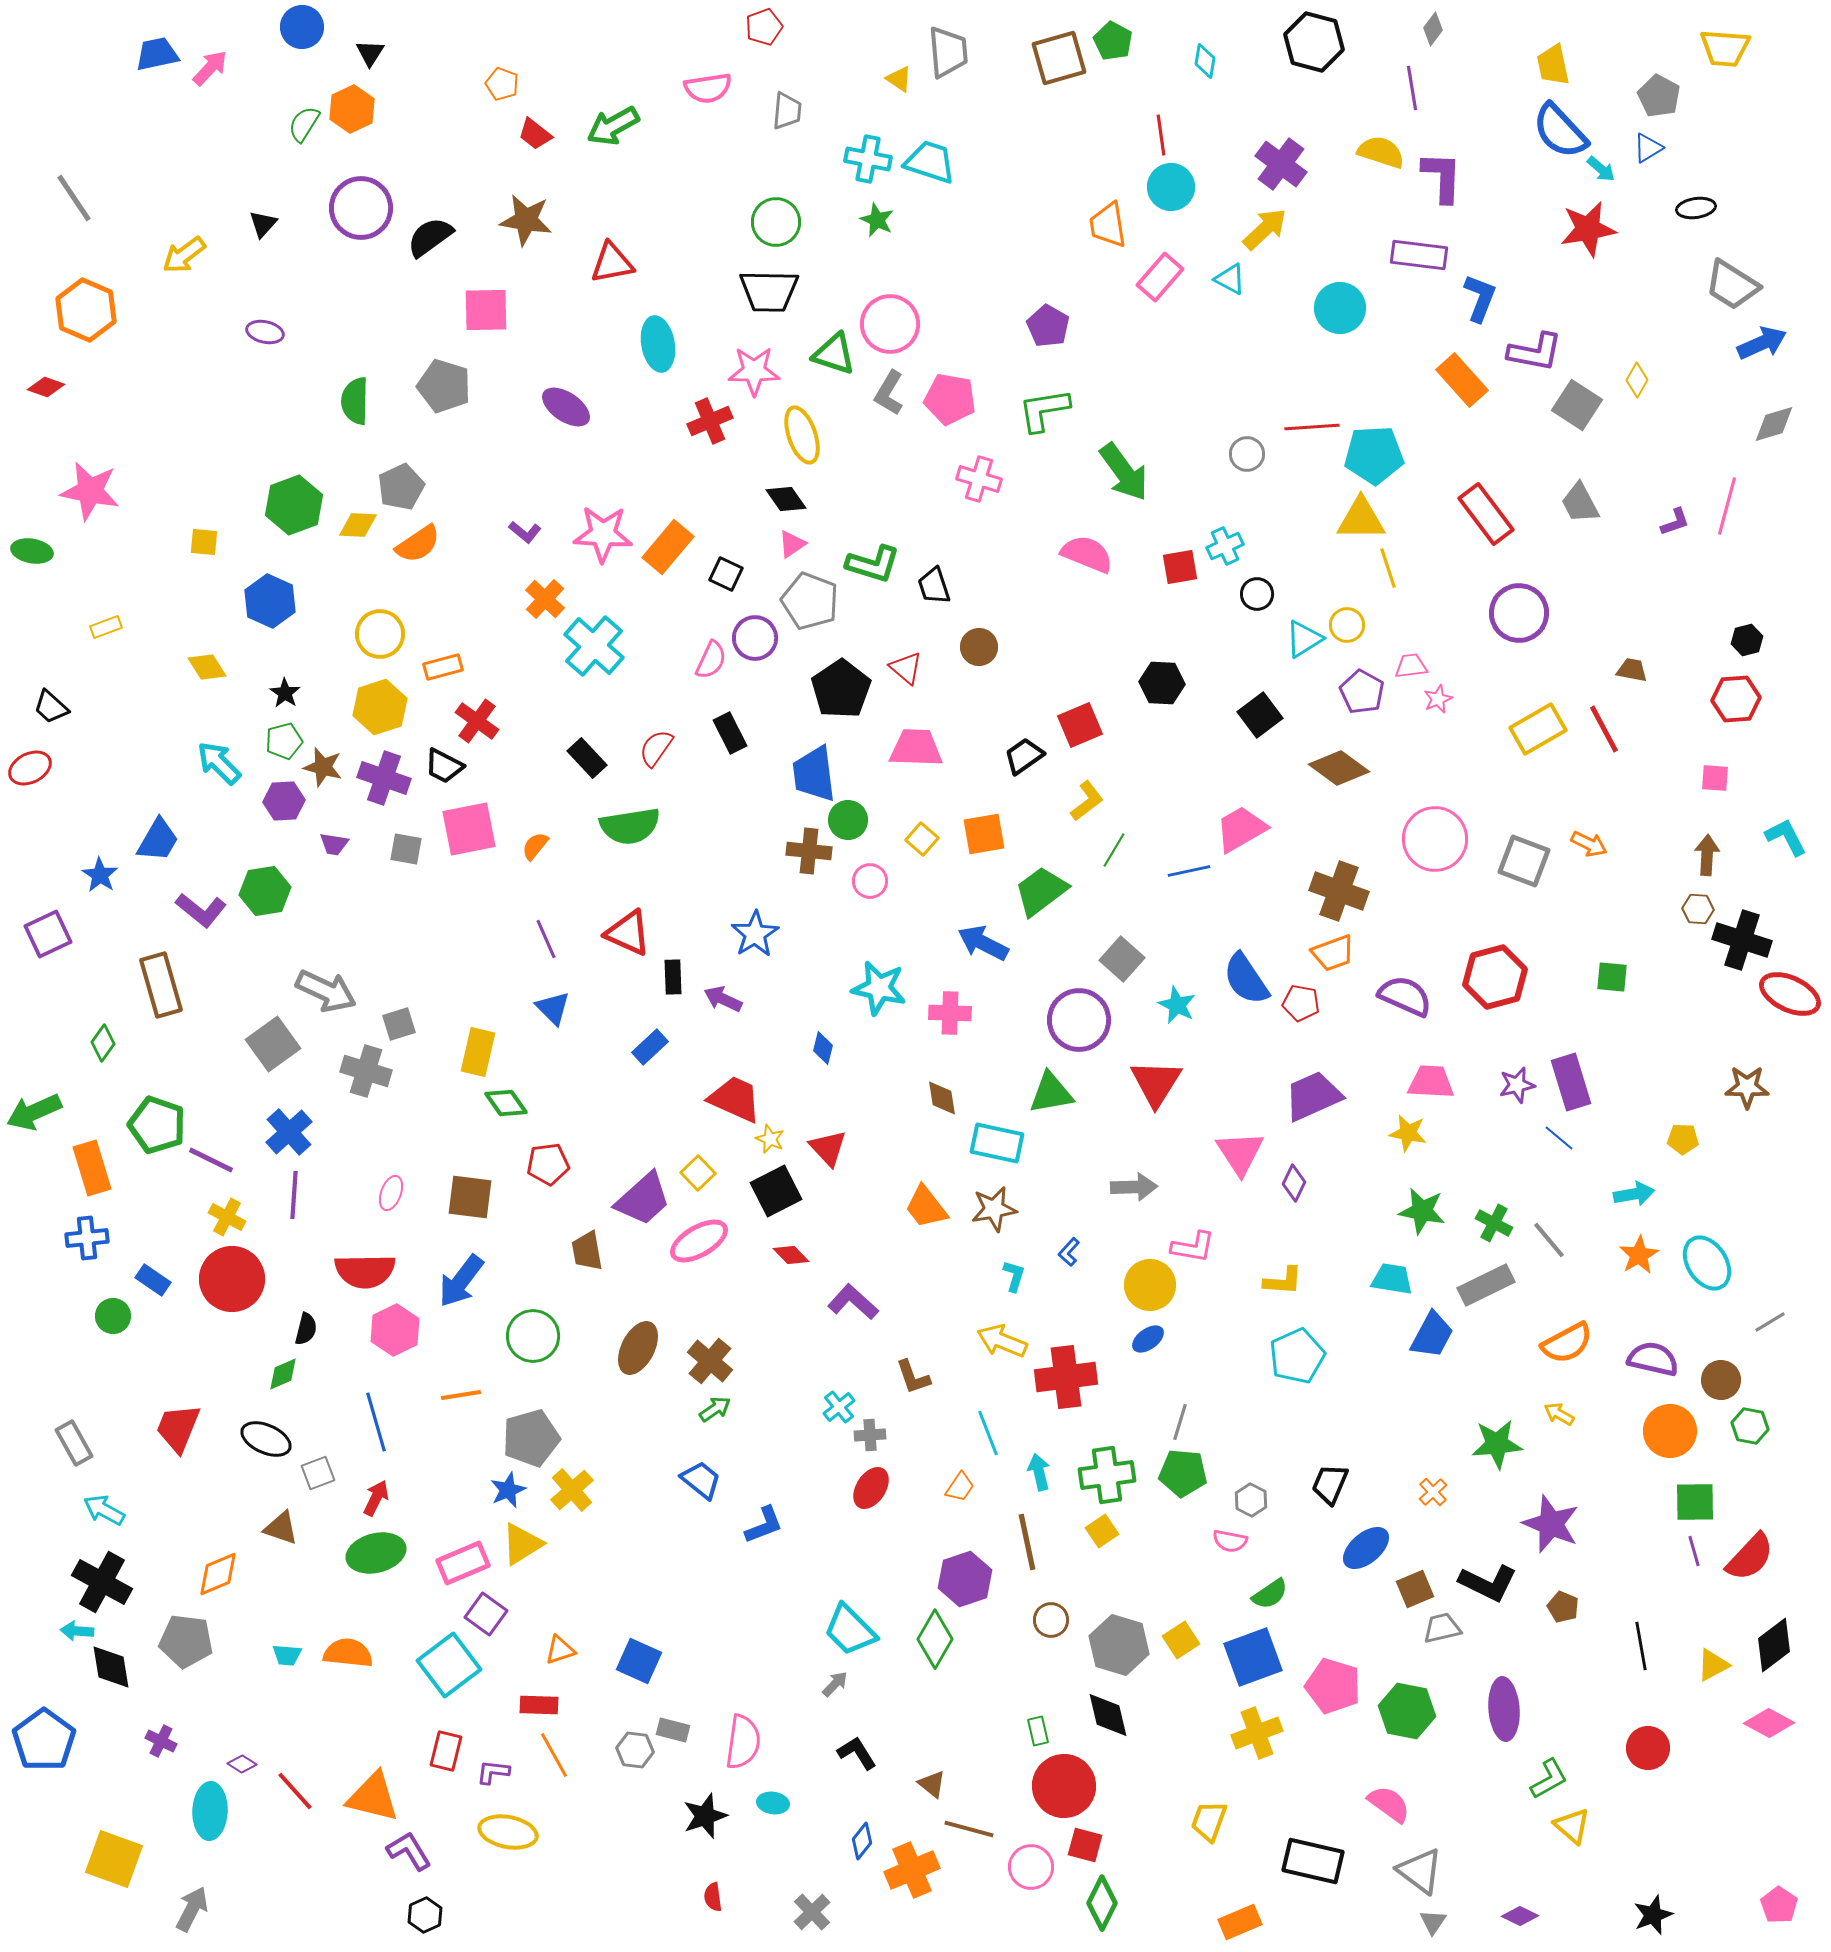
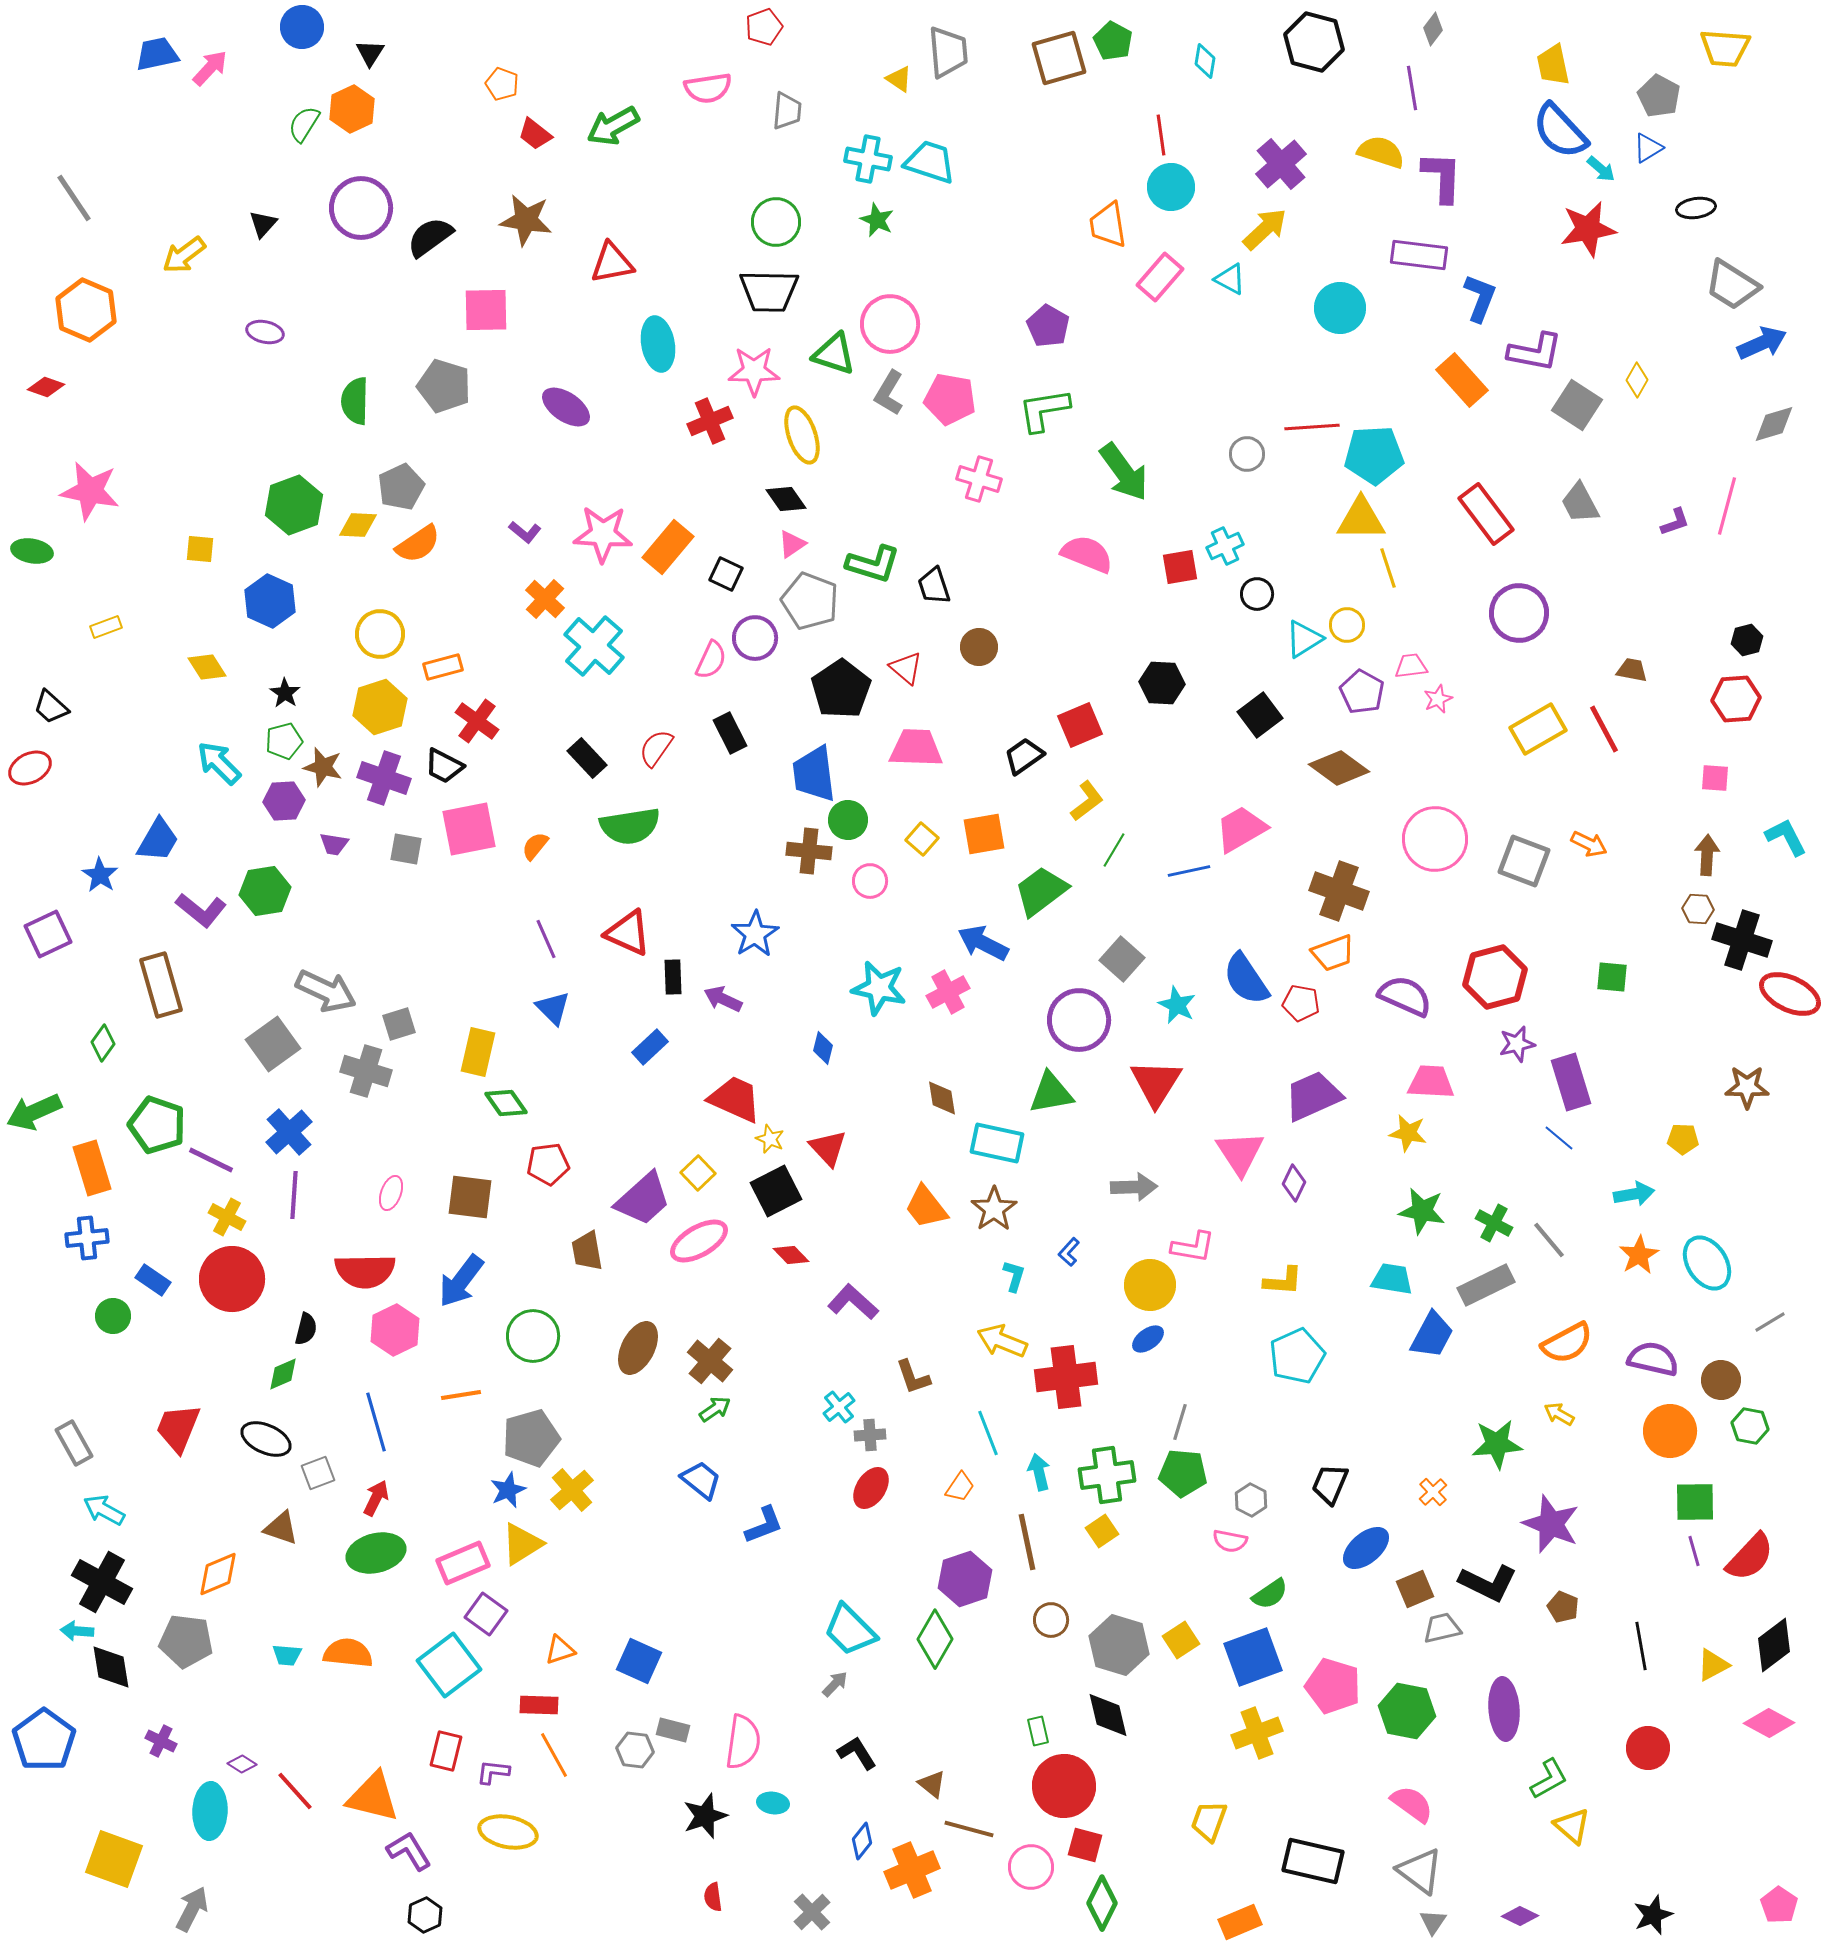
purple cross at (1281, 164): rotated 12 degrees clockwise
yellow square at (204, 542): moved 4 px left, 7 px down
pink cross at (950, 1013): moved 2 px left, 21 px up; rotated 30 degrees counterclockwise
purple star at (1517, 1085): moved 41 px up
brown star at (994, 1209): rotated 24 degrees counterclockwise
pink semicircle at (1389, 1804): moved 23 px right
